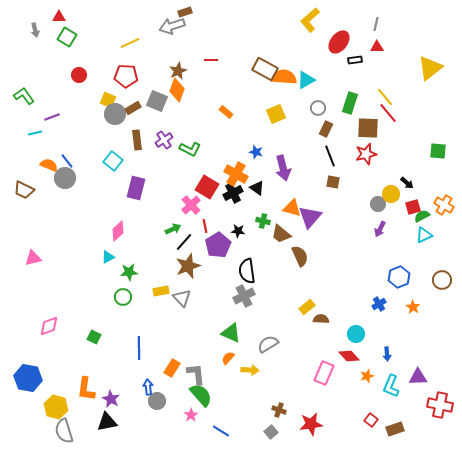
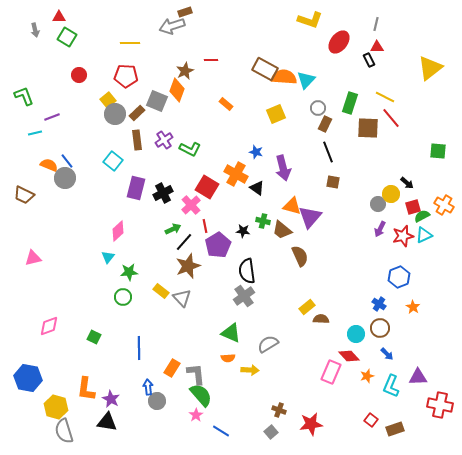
yellow L-shape at (310, 20): rotated 120 degrees counterclockwise
yellow line at (130, 43): rotated 24 degrees clockwise
black rectangle at (355, 60): moved 14 px right; rotated 72 degrees clockwise
brown star at (178, 71): moved 7 px right
cyan triangle at (306, 80): rotated 18 degrees counterclockwise
green L-shape at (24, 96): rotated 15 degrees clockwise
yellow line at (385, 97): rotated 24 degrees counterclockwise
yellow square at (108, 100): rotated 28 degrees clockwise
brown rectangle at (133, 108): moved 4 px right, 5 px down; rotated 14 degrees counterclockwise
orange rectangle at (226, 112): moved 8 px up
red line at (388, 113): moved 3 px right, 5 px down
brown rectangle at (326, 129): moved 1 px left, 5 px up
red star at (366, 154): moved 37 px right, 82 px down
black line at (330, 156): moved 2 px left, 4 px up
brown trapezoid at (24, 190): moved 5 px down
black cross at (233, 193): moved 70 px left
orange triangle at (292, 208): moved 2 px up
black star at (238, 231): moved 5 px right
brown trapezoid at (281, 234): moved 1 px right, 4 px up
cyan triangle at (108, 257): rotated 24 degrees counterclockwise
brown circle at (442, 280): moved 62 px left, 48 px down
yellow rectangle at (161, 291): rotated 49 degrees clockwise
gray cross at (244, 296): rotated 10 degrees counterclockwise
blue cross at (379, 304): rotated 24 degrees counterclockwise
blue arrow at (387, 354): rotated 40 degrees counterclockwise
orange semicircle at (228, 358): rotated 136 degrees counterclockwise
pink rectangle at (324, 373): moved 7 px right, 1 px up
pink star at (191, 415): moved 5 px right
black triangle at (107, 422): rotated 20 degrees clockwise
